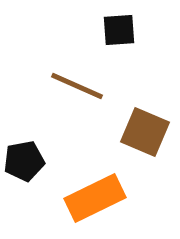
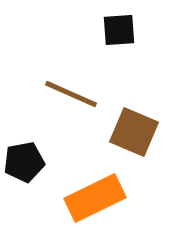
brown line: moved 6 px left, 8 px down
brown square: moved 11 px left
black pentagon: moved 1 px down
